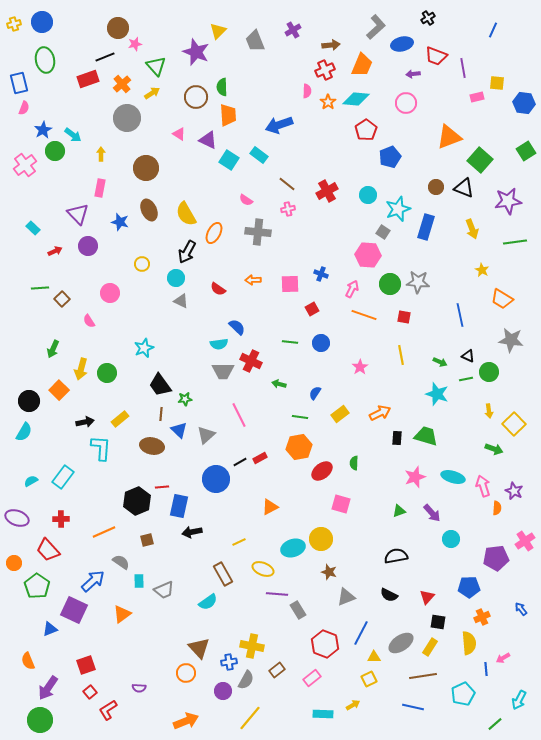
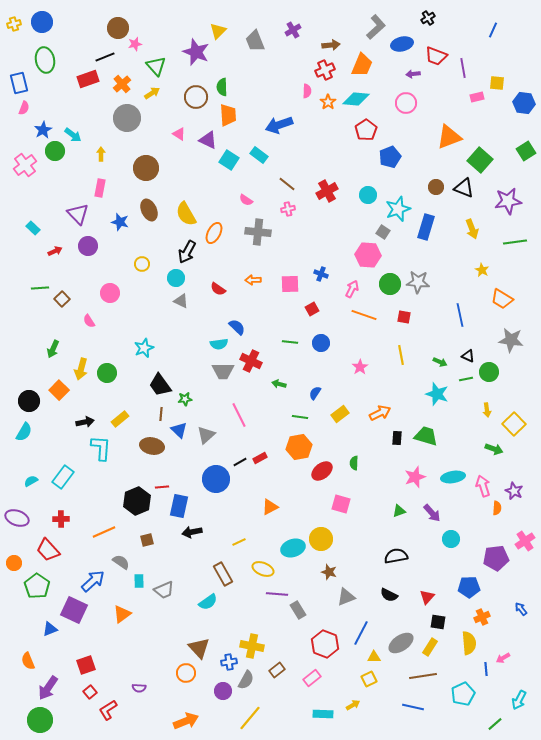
yellow arrow at (489, 411): moved 2 px left, 1 px up
cyan ellipse at (453, 477): rotated 25 degrees counterclockwise
